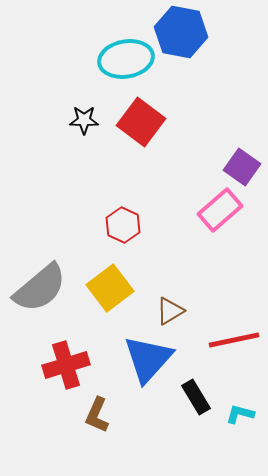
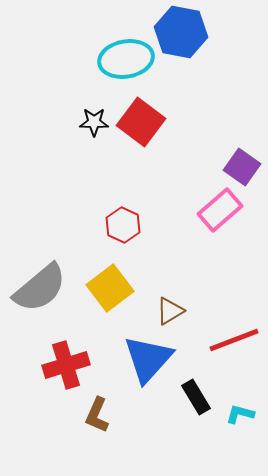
black star: moved 10 px right, 2 px down
red line: rotated 9 degrees counterclockwise
